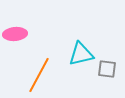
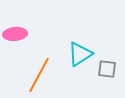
cyan triangle: moved 1 px left; rotated 20 degrees counterclockwise
